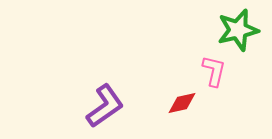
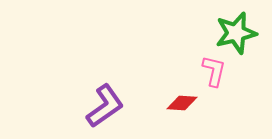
green star: moved 2 px left, 3 px down
red diamond: rotated 16 degrees clockwise
